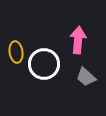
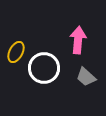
yellow ellipse: rotated 35 degrees clockwise
white circle: moved 4 px down
